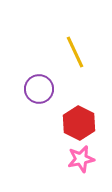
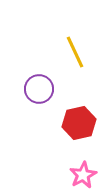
red hexagon: rotated 20 degrees clockwise
pink star: moved 2 px right, 16 px down; rotated 16 degrees counterclockwise
